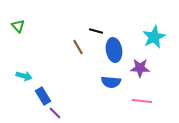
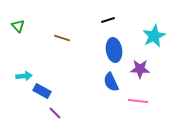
black line: moved 12 px right, 11 px up; rotated 32 degrees counterclockwise
cyan star: moved 1 px up
brown line: moved 16 px left, 9 px up; rotated 42 degrees counterclockwise
purple star: moved 1 px down
cyan arrow: rotated 21 degrees counterclockwise
blue semicircle: rotated 60 degrees clockwise
blue rectangle: moved 1 px left, 5 px up; rotated 30 degrees counterclockwise
pink line: moved 4 px left
